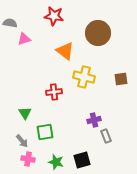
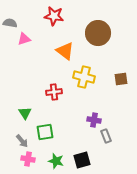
purple cross: rotated 24 degrees clockwise
green star: moved 1 px up
